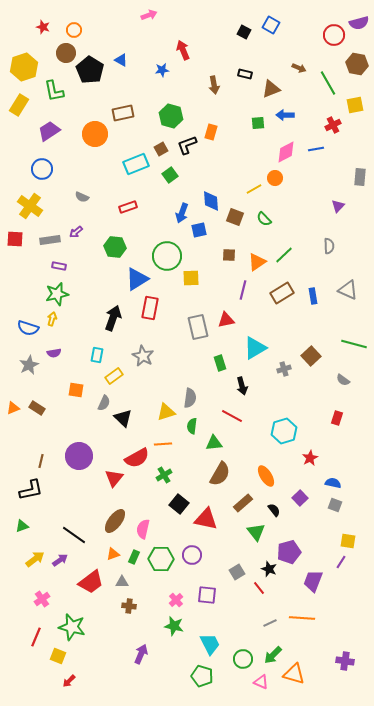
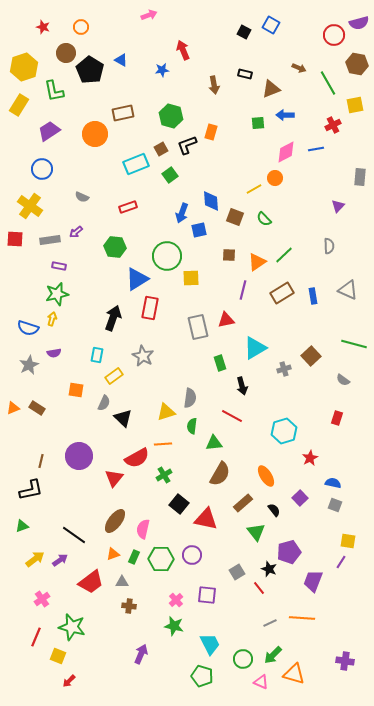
orange circle at (74, 30): moved 7 px right, 3 px up
